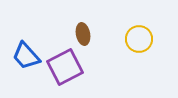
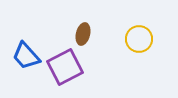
brown ellipse: rotated 25 degrees clockwise
